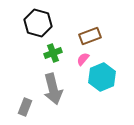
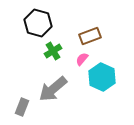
green cross: moved 2 px up; rotated 12 degrees counterclockwise
pink semicircle: moved 1 px left
cyan hexagon: rotated 12 degrees counterclockwise
gray arrow: rotated 64 degrees clockwise
gray rectangle: moved 3 px left
